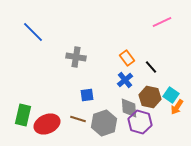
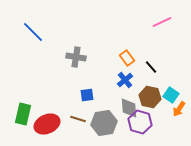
orange arrow: moved 2 px right, 2 px down
green rectangle: moved 1 px up
gray hexagon: rotated 10 degrees clockwise
